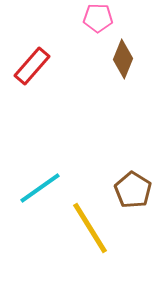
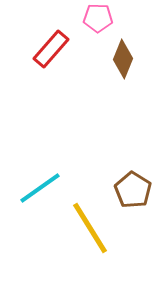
red rectangle: moved 19 px right, 17 px up
